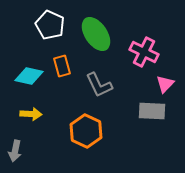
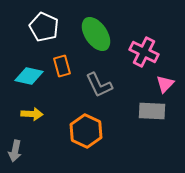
white pentagon: moved 6 px left, 2 px down
yellow arrow: moved 1 px right
